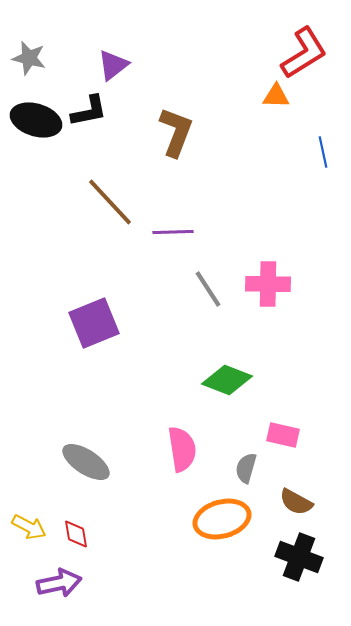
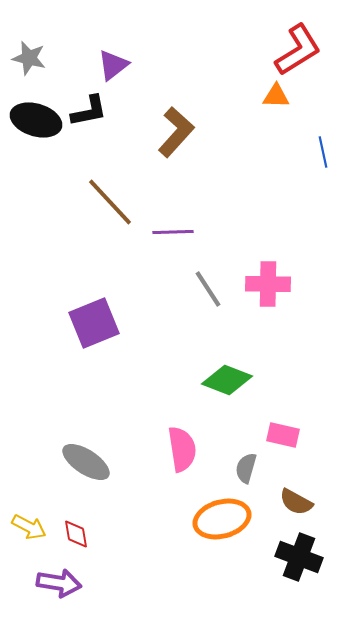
red L-shape: moved 6 px left, 3 px up
brown L-shape: rotated 21 degrees clockwise
purple arrow: rotated 21 degrees clockwise
